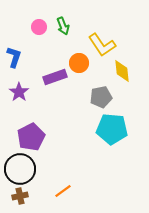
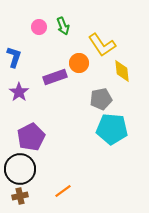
gray pentagon: moved 2 px down
